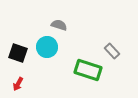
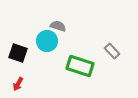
gray semicircle: moved 1 px left, 1 px down
cyan circle: moved 6 px up
green rectangle: moved 8 px left, 4 px up
